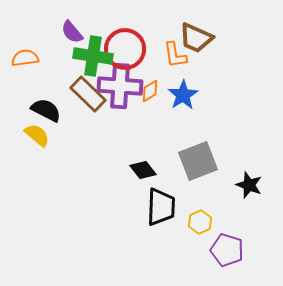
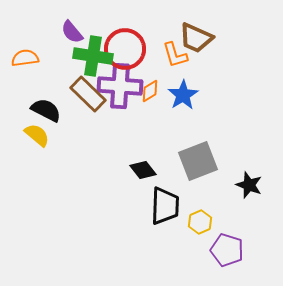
orange L-shape: rotated 8 degrees counterclockwise
black trapezoid: moved 4 px right, 1 px up
